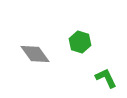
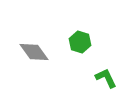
gray diamond: moved 1 px left, 2 px up
